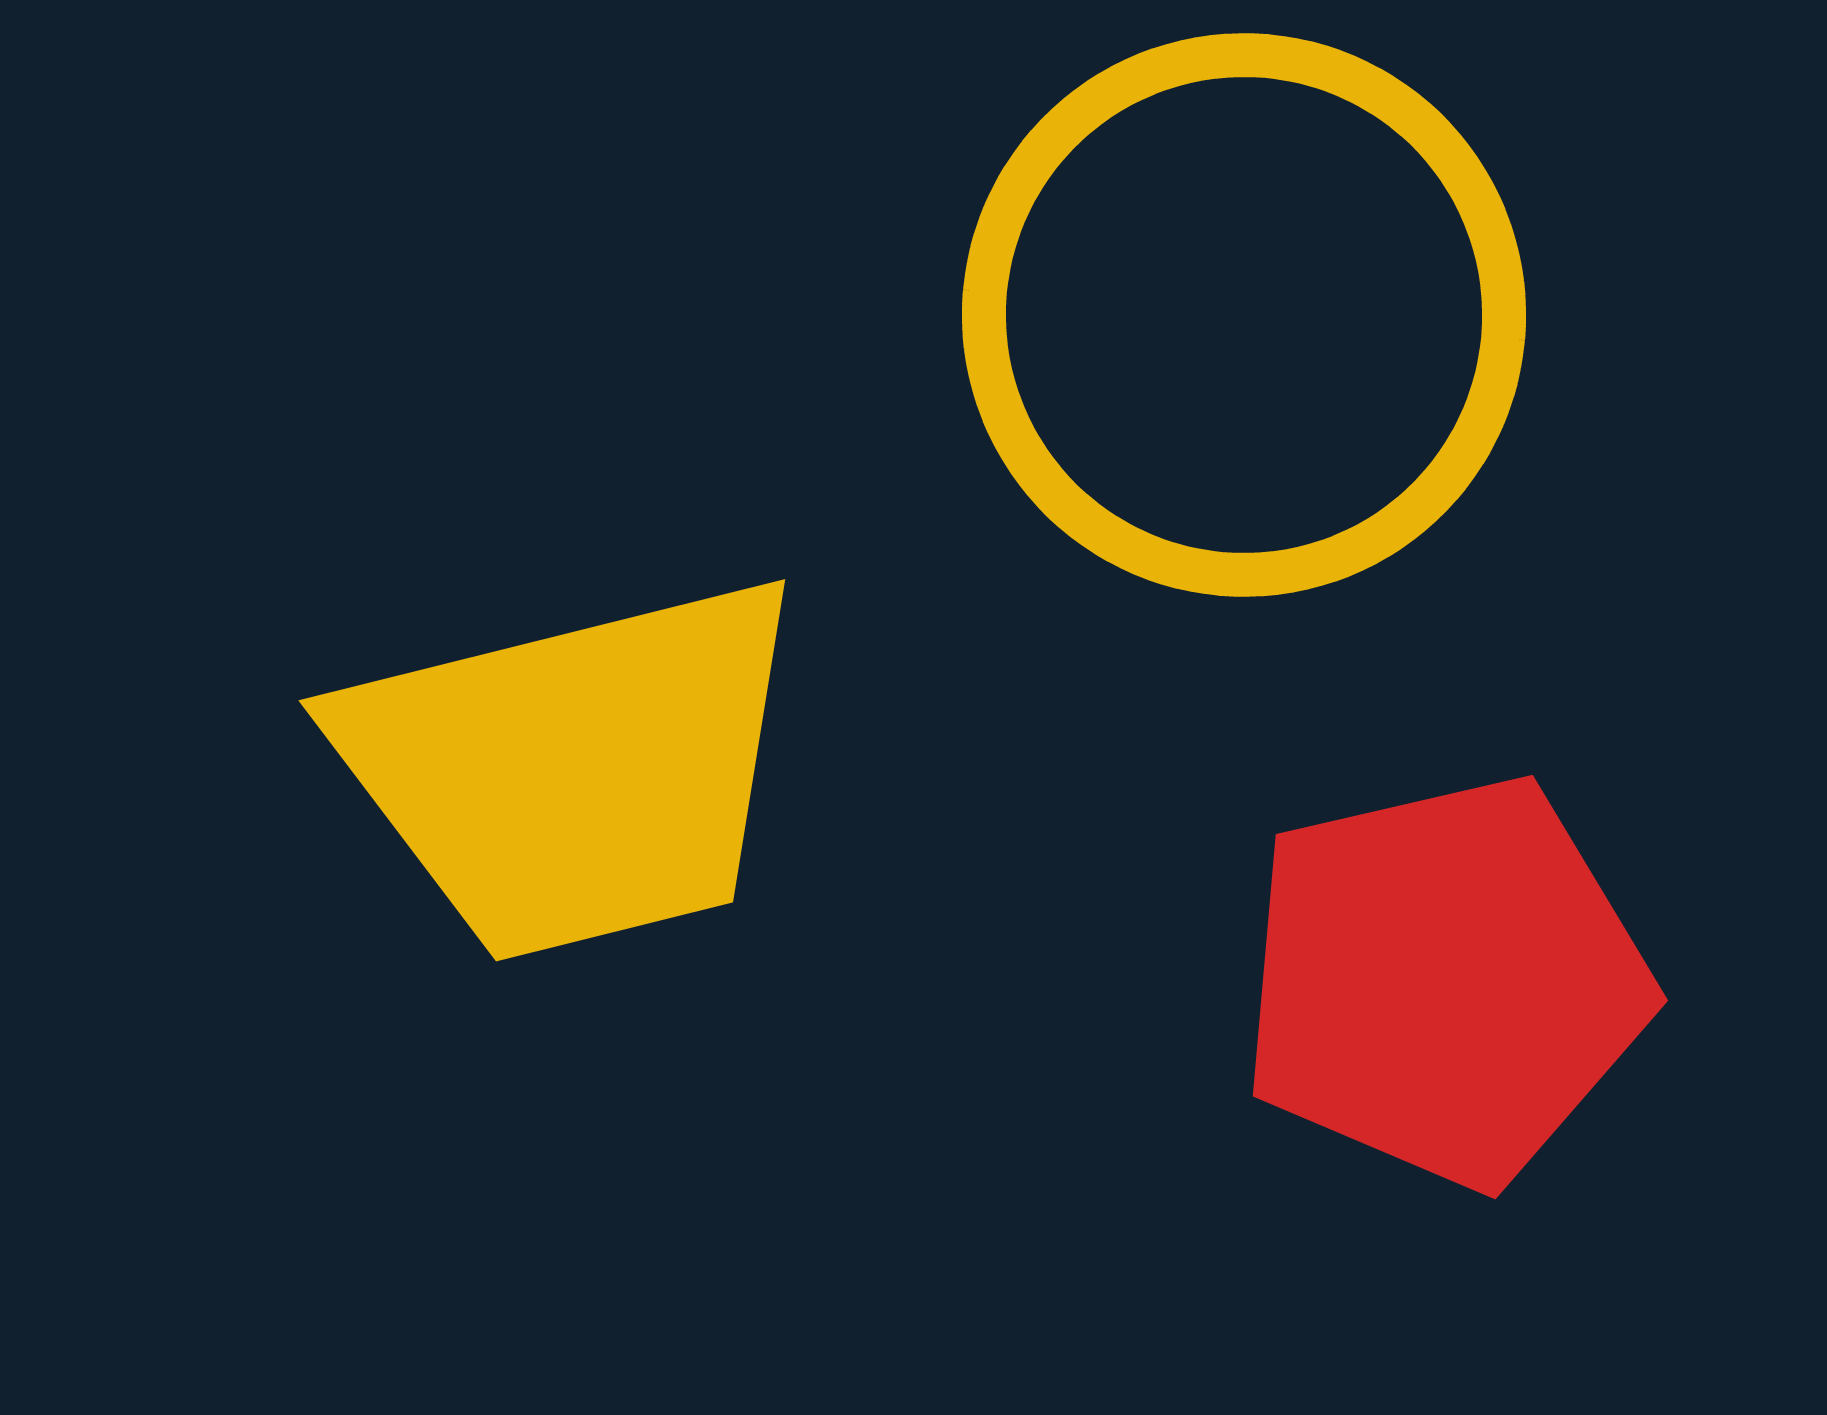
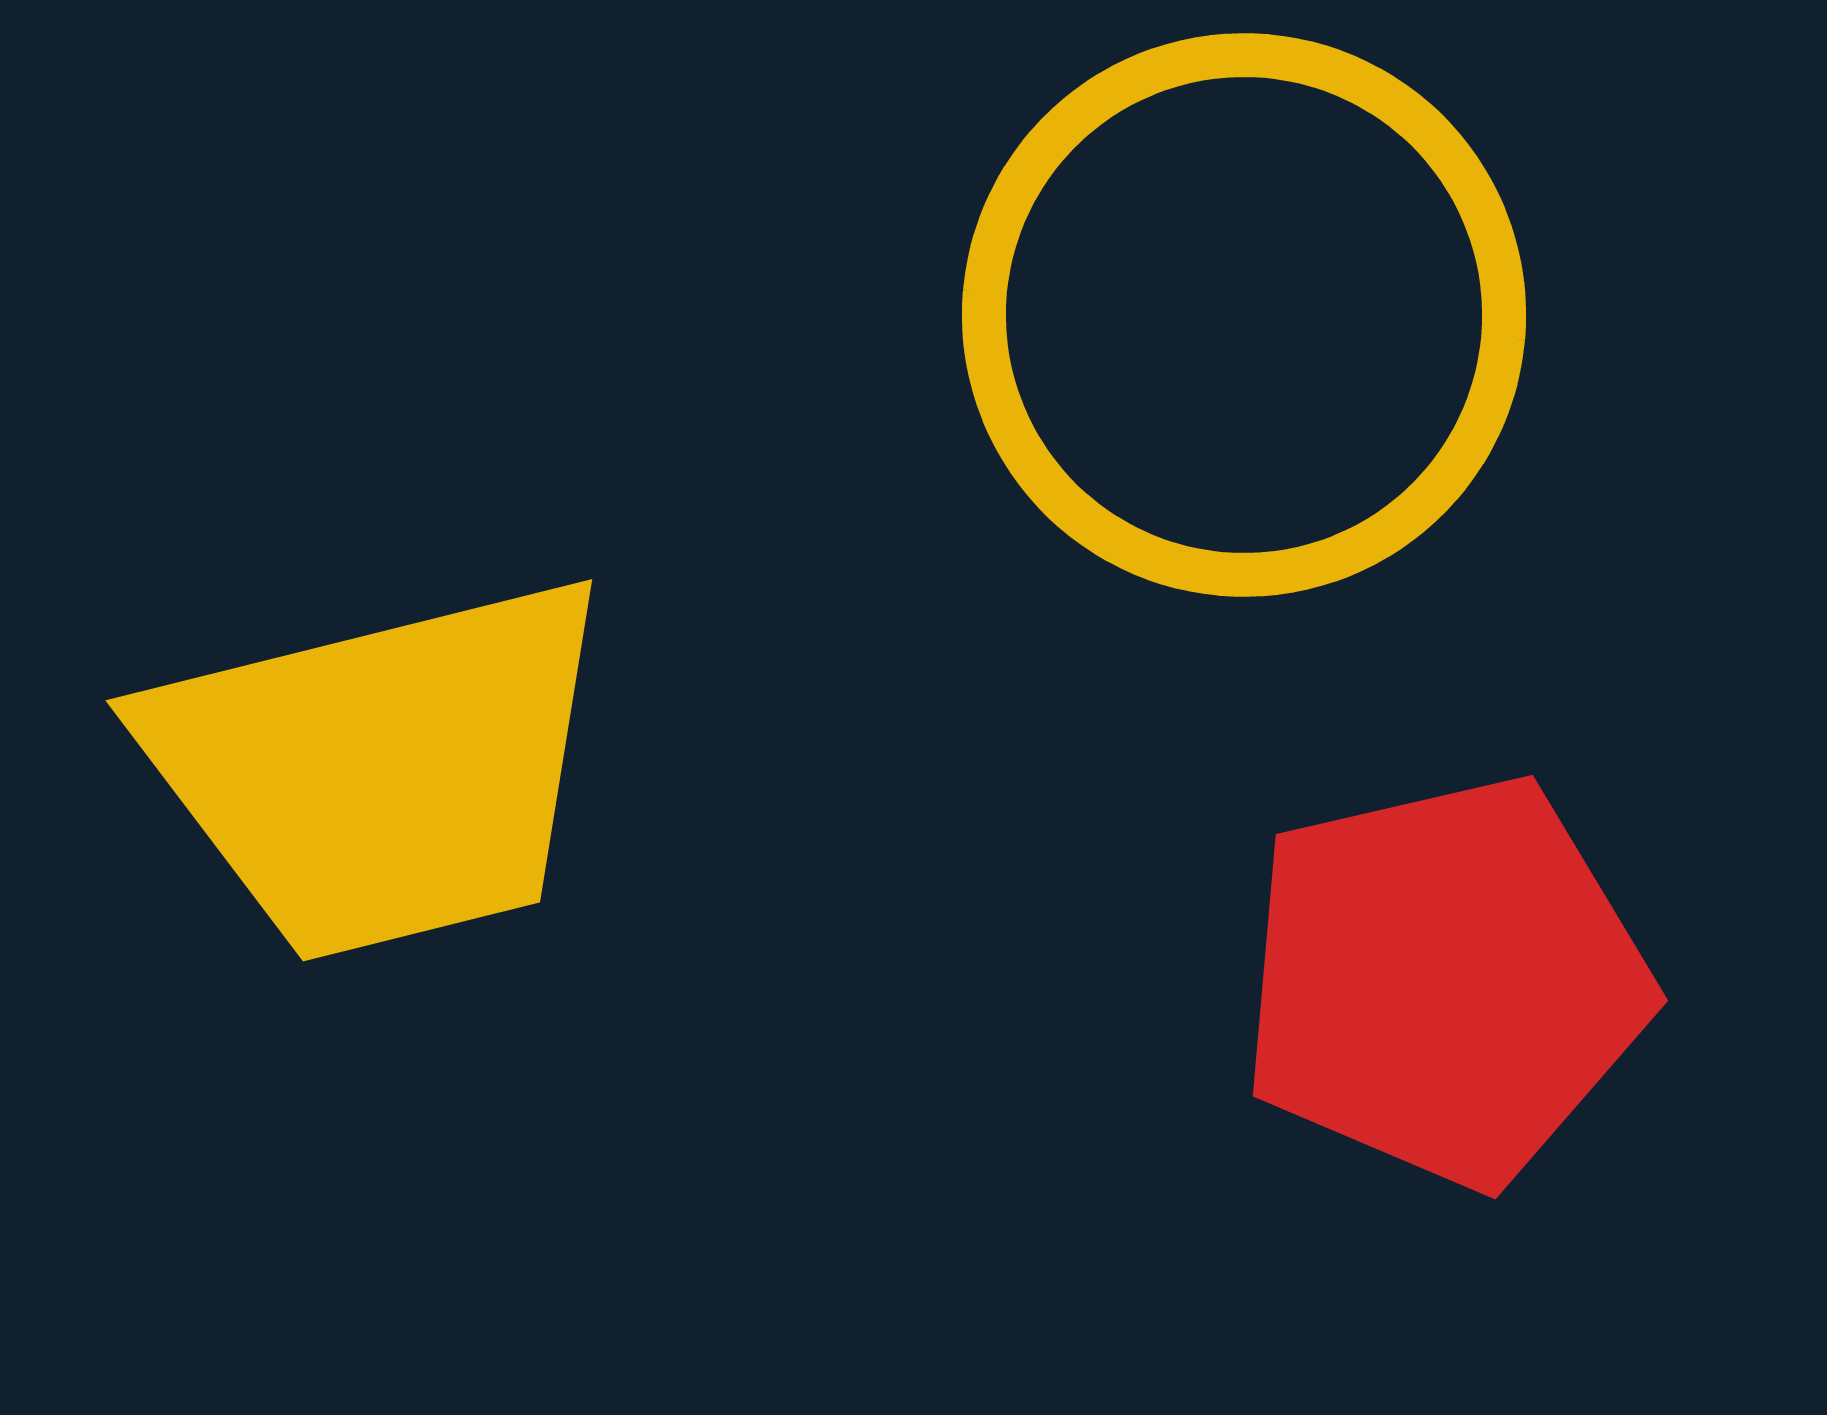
yellow trapezoid: moved 193 px left
